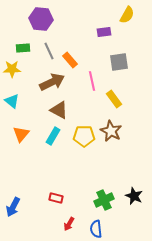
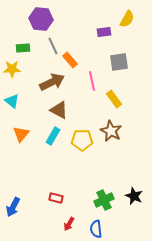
yellow semicircle: moved 4 px down
gray line: moved 4 px right, 5 px up
yellow pentagon: moved 2 px left, 4 px down
